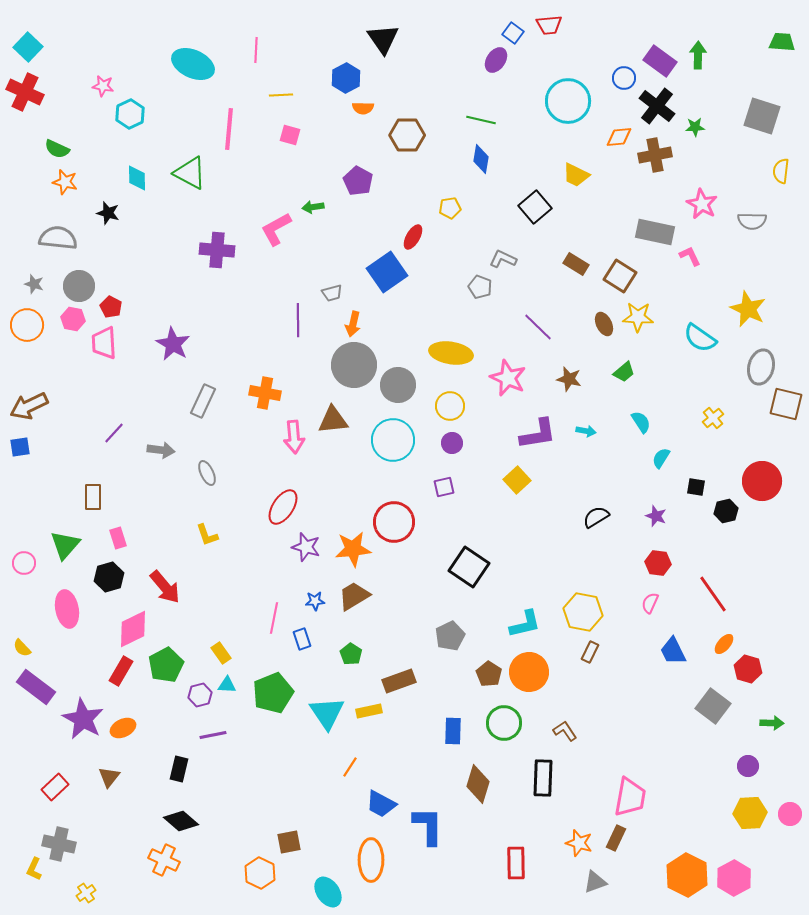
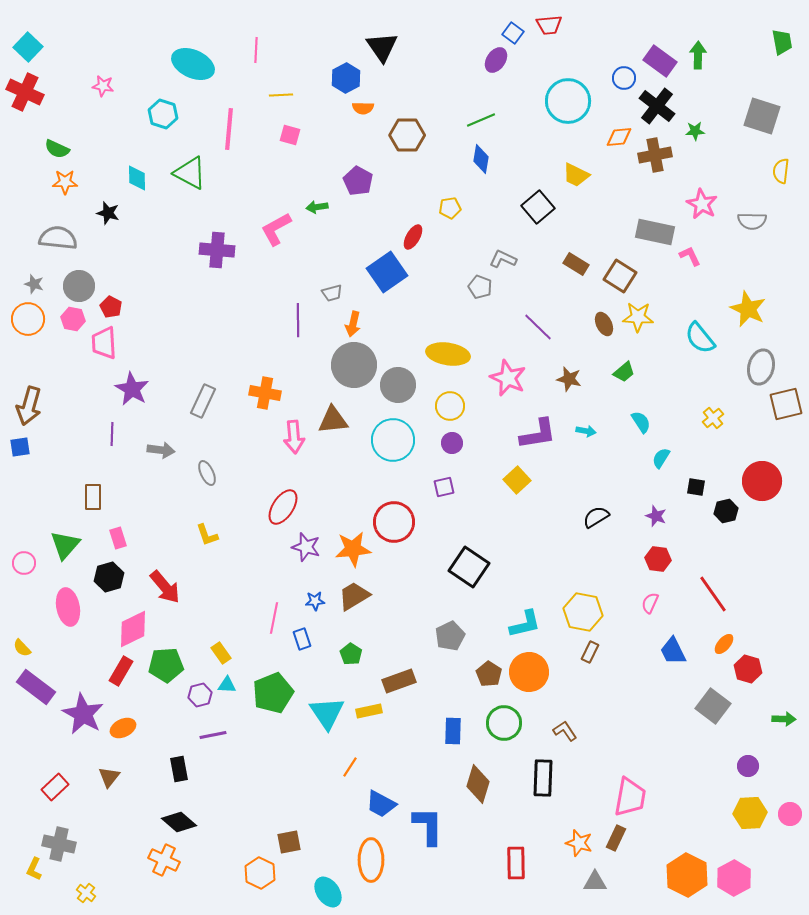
black triangle at (383, 39): moved 1 px left, 8 px down
green trapezoid at (782, 42): rotated 76 degrees clockwise
cyan hexagon at (130, 114): moved 33 px right; rotated 16 degrees counterclockwise
green line at (481, 120): rotated 36 degrees counterclockwise
green star at (695, 127): moved 4 px down
orange star at (65, 182): rotated 15 degrees counterclockwise
green arrow at (313, 207): moved 4 px right
black square at (535, 207): moved 3 px right
orange circle at (27, 325): moved 1 px right, 6 px up
cyan semicircle at (700, 338): rotated 16 degrees clockwise
purple star at (173, 344): moved 41 px left, 45 px down
yellow ellipse at (451, 353): moved 3 px left, 1 px down
brown square at (786, 404): rotated 28 degrees counterclockwise
brown arrow at (29, 406): rotated 48 degrees counterclockwise
purple line at (114, 433): moved 2 px left, 1 px down; rotated 40 degrees counterclockwise
red hexagon at (658, 563): moved 4 px up
pink ellipse at (67, 609): moved 1 px right, 2 px up
green pentagon at (166, 665): rotated 24 degrees clockwise
purple star at (83, 719): moved 5 px up
green arrow at (772, 723): moved 12 px right, 4 px up
black rectangle at (179, 769): rotated 25 degrees counterclockwise
black diamond at (181, 821): moved 2 px left, 1 px down
gray triangle at (595, 882): rotated 20 degrees clockwise
yellow cross at (86, 893): rotated 18 degrees counterclockwise
